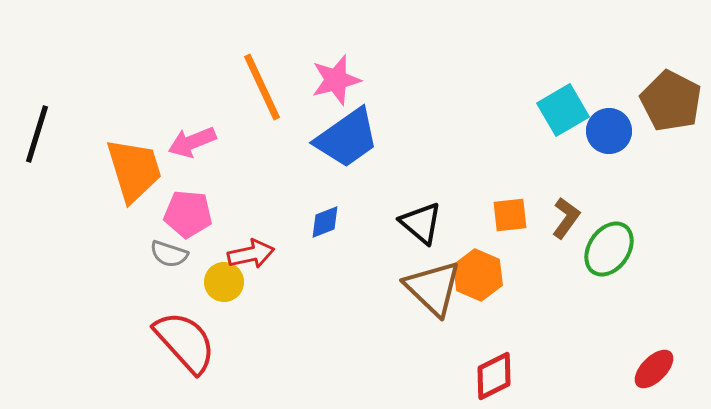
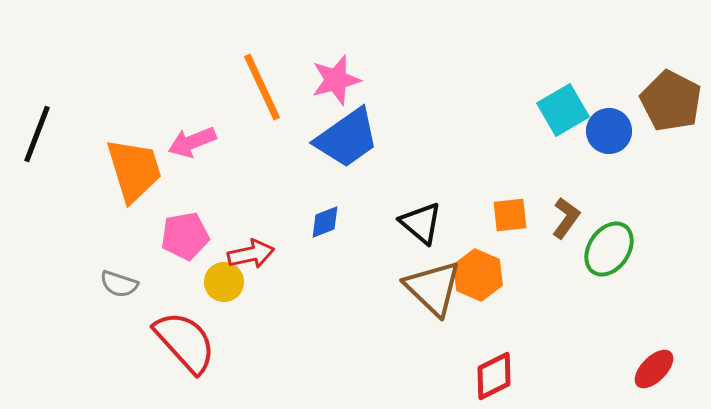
black line: rotated 4 degrees clockwise
pink pentagon: moved 3 px left, 22 px down; rotated 15 degrees counterclockwise
gray semicircle: moved 50 px left, 30 px down
